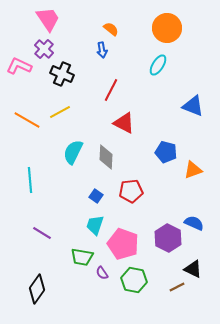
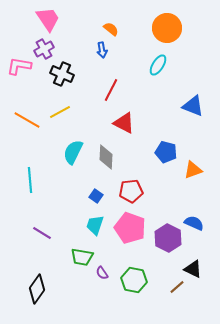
purple cross: rotated 18 degrees clockwise
pink L-shape: rotated 15 degrees counterclockwise
pink pentagon: moved 7 px right, 16 px up
brown line: rotated 14 degrees counterclockwise
